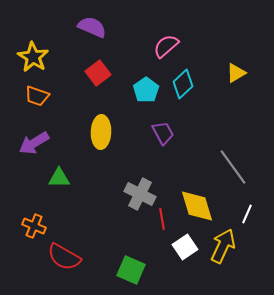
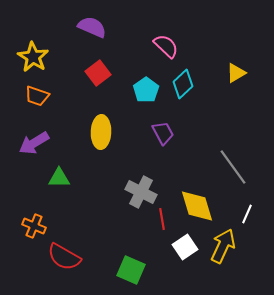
pink semicircle: rotated 84 degrees clockwise
gray cross: moved 1 px right, 2 px up
